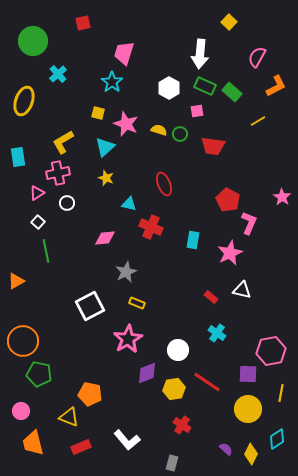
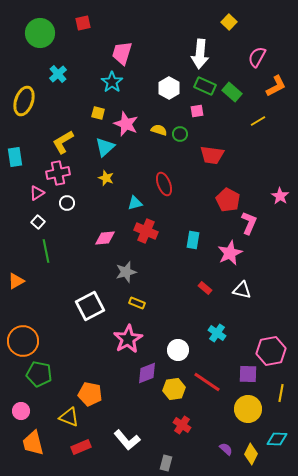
green circle at (33, 41): moved 7 px right, 8 px up
pink trapezoid at (124, 53): moved 2 px left
red trapezoid at (213, 146): moved 1 px left, 9 px down
cyan rectangle at (18, 157): moved 3 px left
pink star at (282, 197): moved 2 px left, 1 px up
cyan triangle at (129, 204): moved 6 px right, 1 px up; rotated 28 degrees counterclockwise
red cross at (151, 227): moved 5 px left, 4 px down
gray star at (126, 272): rotated 10 degrees clockwise
red rectangle at (211, 297): moved 6 px left, 9 px up
cyan diamond at (277, 439): rotated 35 degrees clockwise
gray rectangle at (172, 463): moved 6 px left
